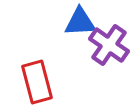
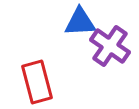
purple cross: moved 1 px right, 1 px down
